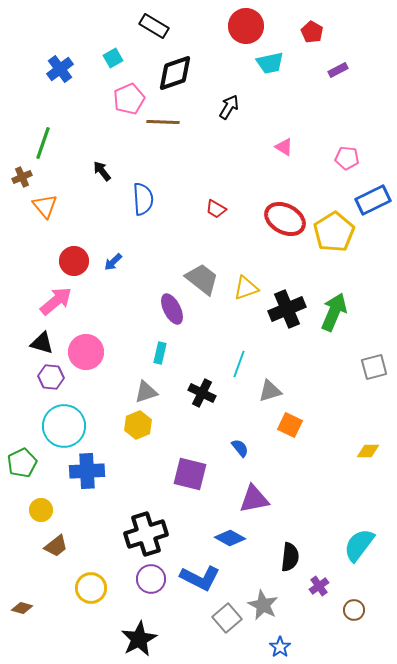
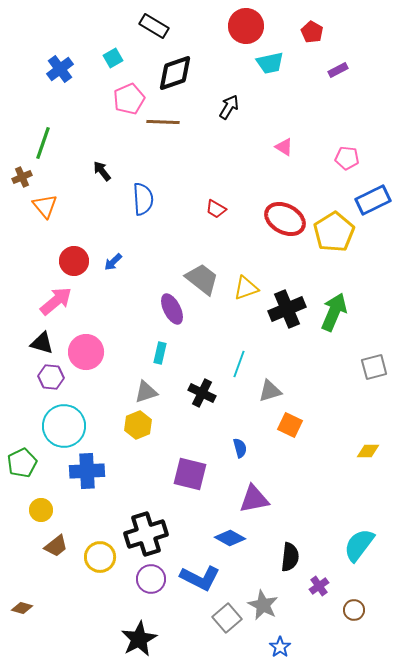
blue semicircle at (240, 448): rotated 24 degrees clockwise
yellow circle at (91, 588): moved 9 px right, 31 px up
